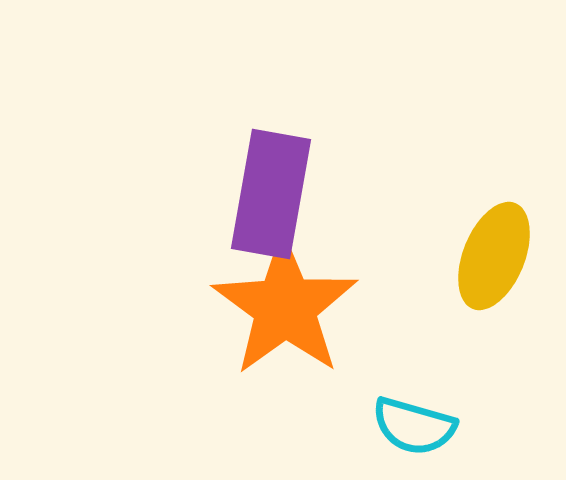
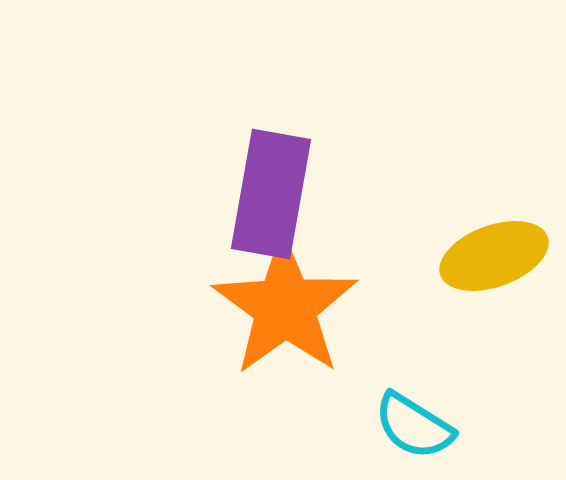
yellow ellipse: rotated 48 degrees clockwise
cyan semicircle: rotated 16 degrees clockwise
